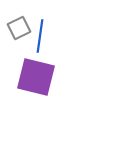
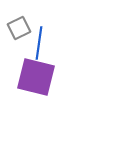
blue line: moved 1 px left, 7 px down
